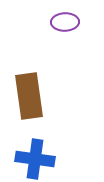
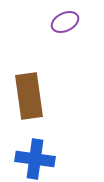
purple ellipse: rotated 24 degrees counterclockwise
